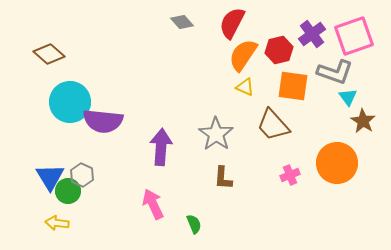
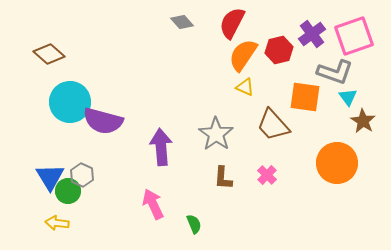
orange square: moved 12 px right, 11 px down
purple semicircle: rotated 9 degrees clockwise
purple arrow: rotated 9 degrees counterclockwise
pink cross: moved 23 px left; rotated 24 degrees counterclockwise
